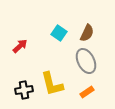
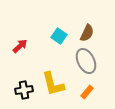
cyan square: moved 3 px down
yellow L-shape: moved 1 px right
orange rectangle: rotated 16 degrees counterclockwise
